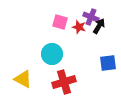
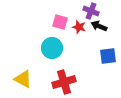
purple cross: moved 6 px up
black arrow: rotated 98 degrees counterclockwise
cyan circle: moved 6 px up
blue square: moved 7 px up
